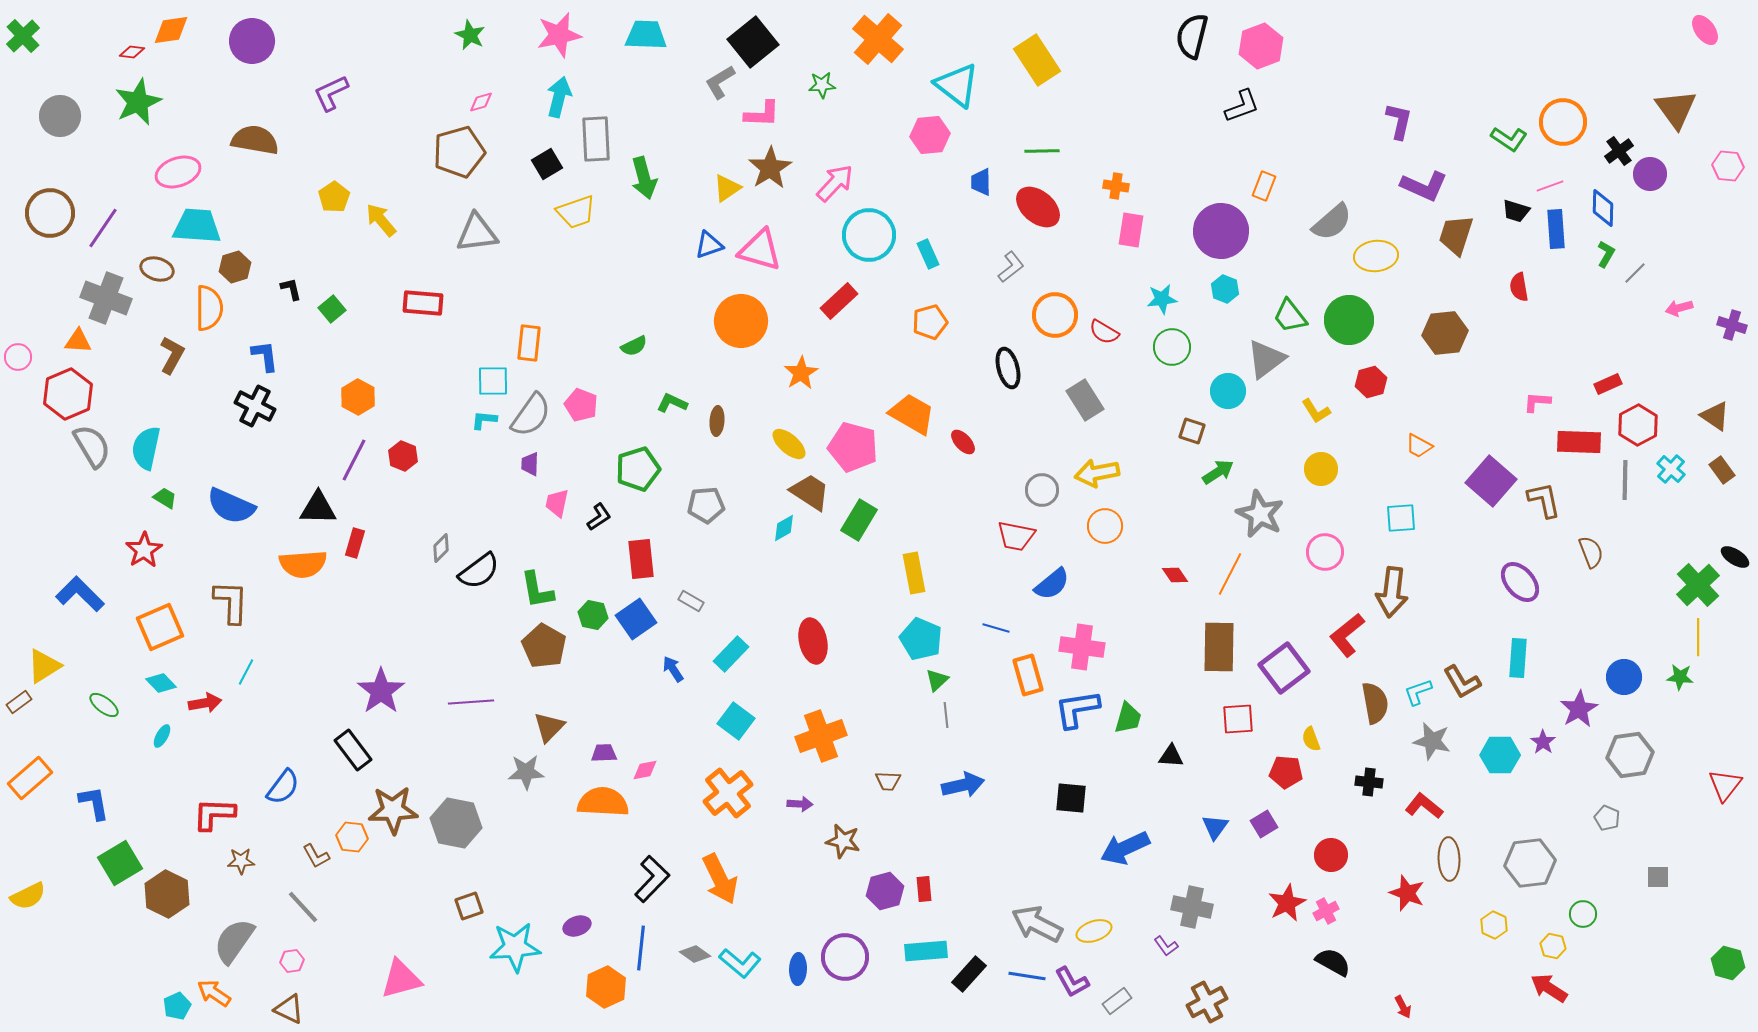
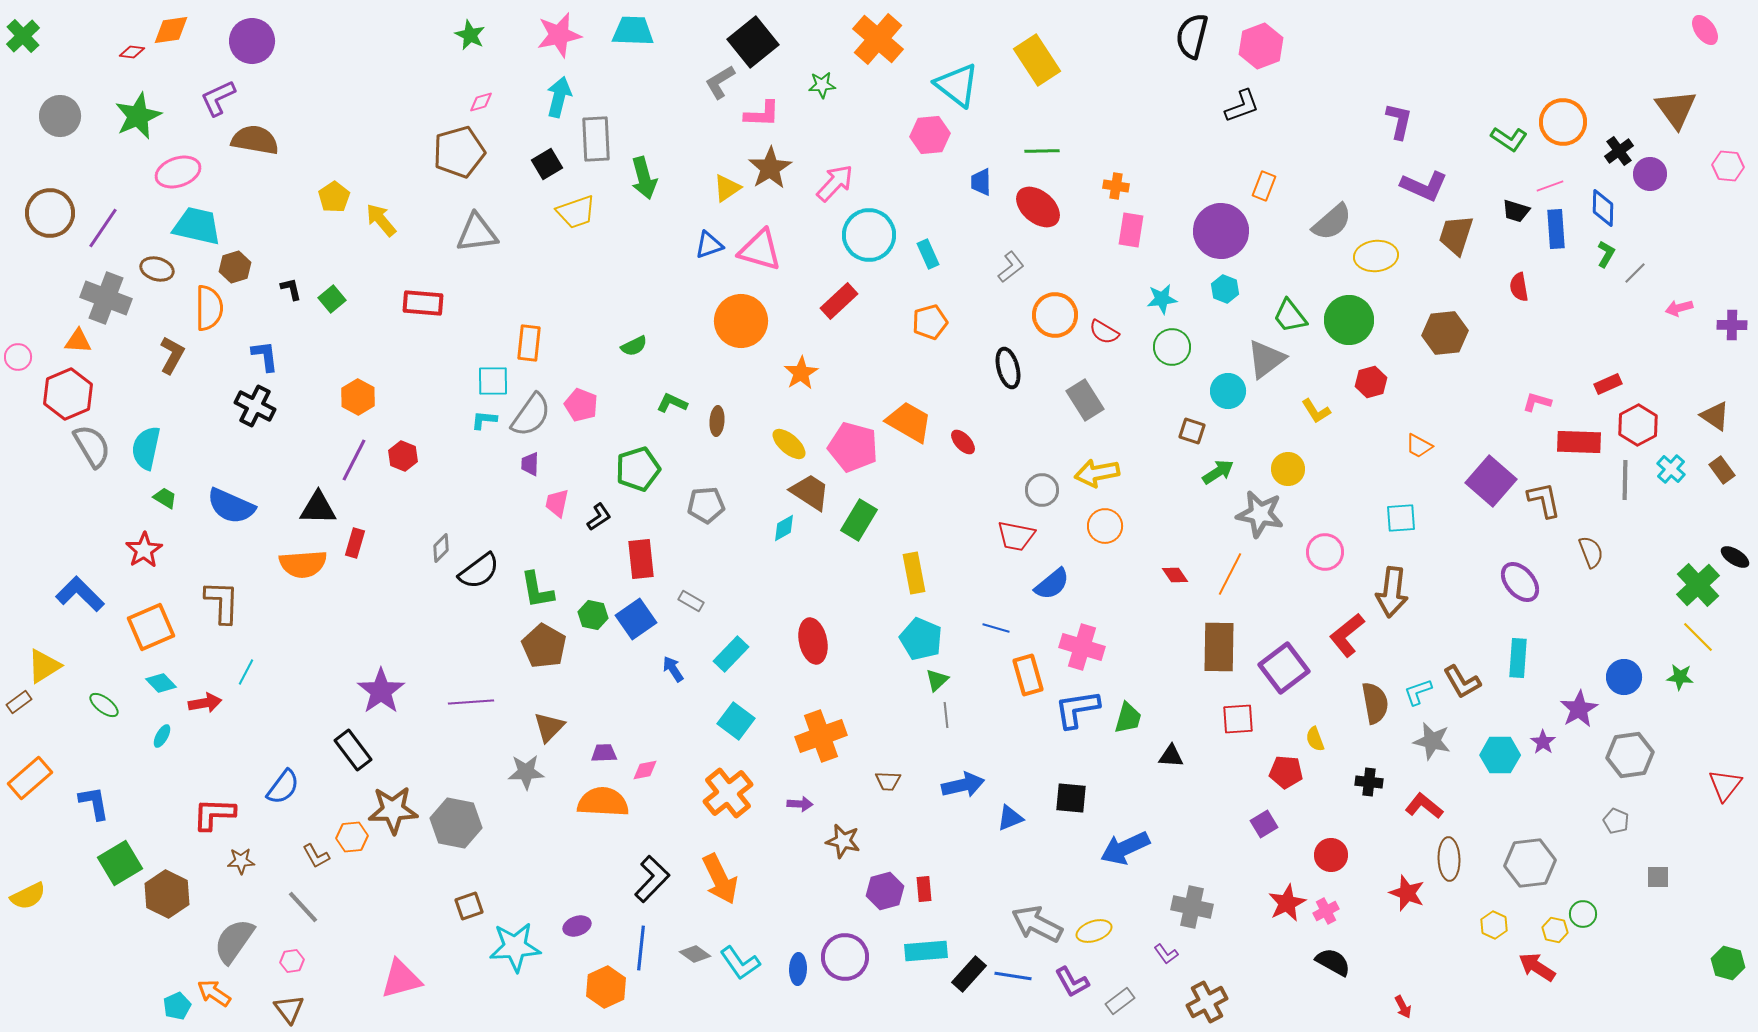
cyan trapezoid at (646, 35): moved 13 px left, 4 px up
purple L-shape at (331, 93): moved 113 px left, 5 px down
green star at (138, 102): moved 14 px down
cyan trapezoid at (197, 226): rotated 9 degrees clockwise
green square at (332, 309): moved 10 px up
purple cross at (1732, 325): rotated 16 degrees counterclockwise
pink L-shape at (1537, 402): rotated 12 degrees clockwise
orange trapezoid at (912, 414): moved 3 px left, 8 px down
yellow circle at (1321, 469): moved 33 px left
gray star at (1260, 514): rotated 15 degrees counterclockwise
brown L-shape at (231, 602): moved 9 px left
orange square at (160, 627): moved 9 px left
yellow line at (1698, 637): rotated 45 degrees counterclockwise
pink cross at (1082, 647): rotated 9 degrees clockwise
yellow semicircle at (1311, 739): moved 4 px right
gray pentagon at (1607, 818): moved 9 px right, 3 px down
blue triangle at (1215, 827): moved 205 px left, 9 px up; rotated 32 degrees clockwise
orange hexagon at (352, 837): rotated 12 degrees counterclockwise
purple L-shape at (1166, 946): moved 8 px down
yellow hexagon at (1553, 946): moved 2 px right, 16 px up
cyan L-shape at (740, 963): rotated 15 degrees clockwise
blue line at (1027, 976): moved 14 px left
red arrow at (1549, 988): moved 12 px left, 21 px up
gray rectangle at (1117, 1001): moved 3 px right
brown triangle at (289, 1009): rotated 28 degrees clockwise
